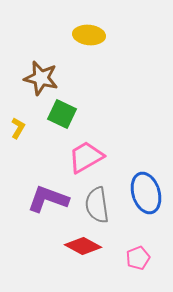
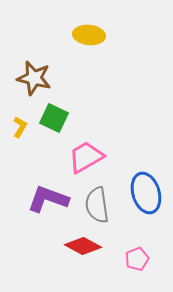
brown star: moved 7 px left
green square: moved 8 px left, 4 px down
yellow L-shape: moved 2 px right, 1 px up
pink pentagon: moved 1 px left, 1 px down
